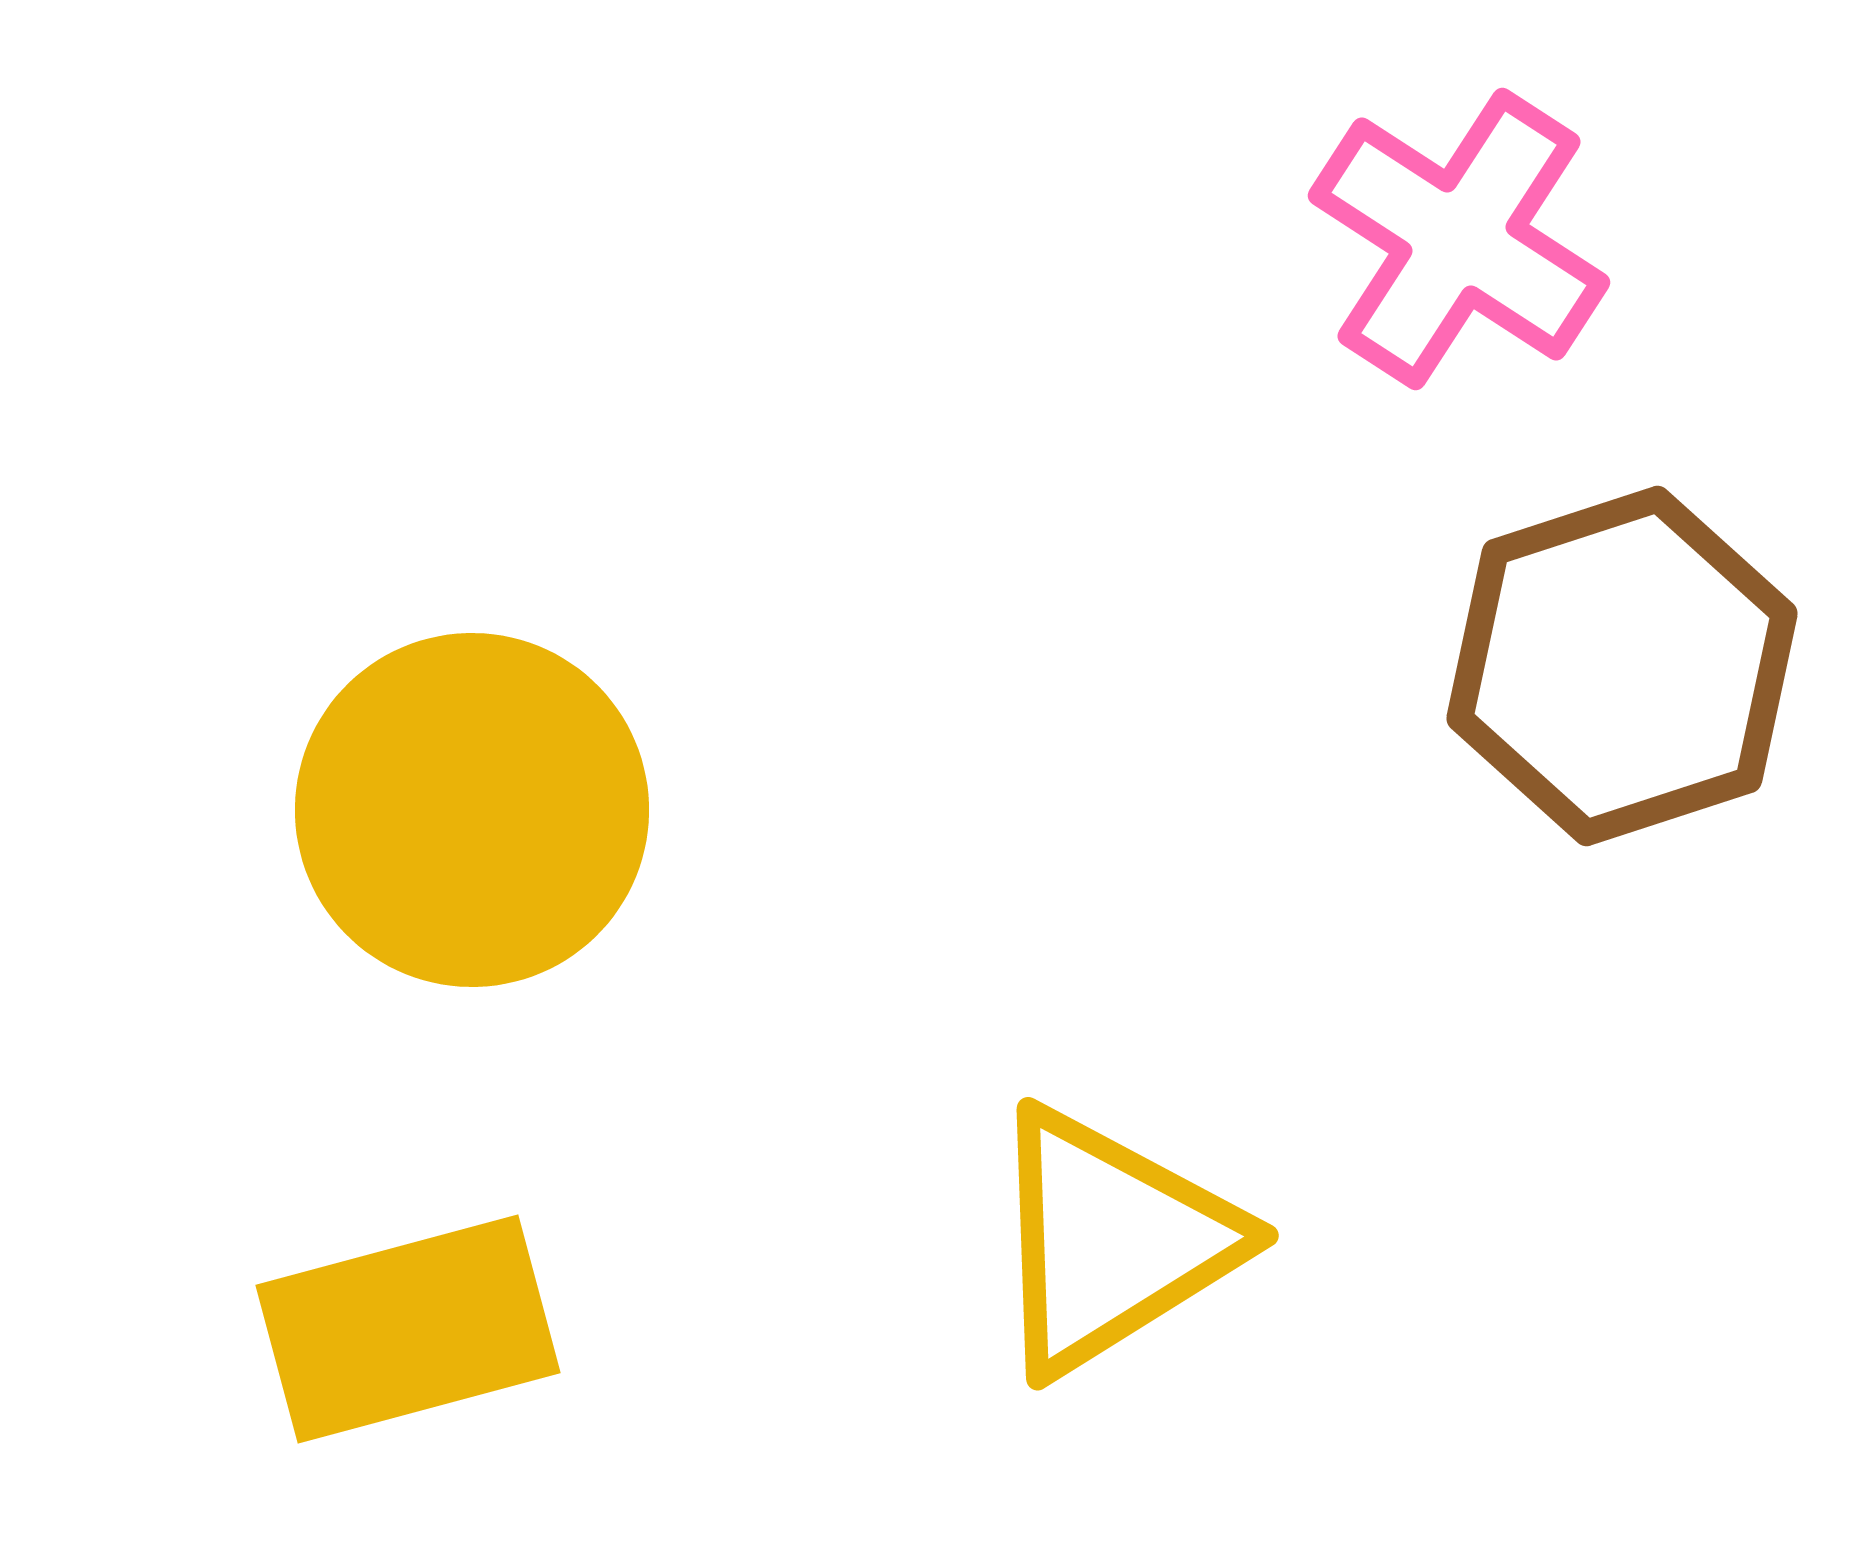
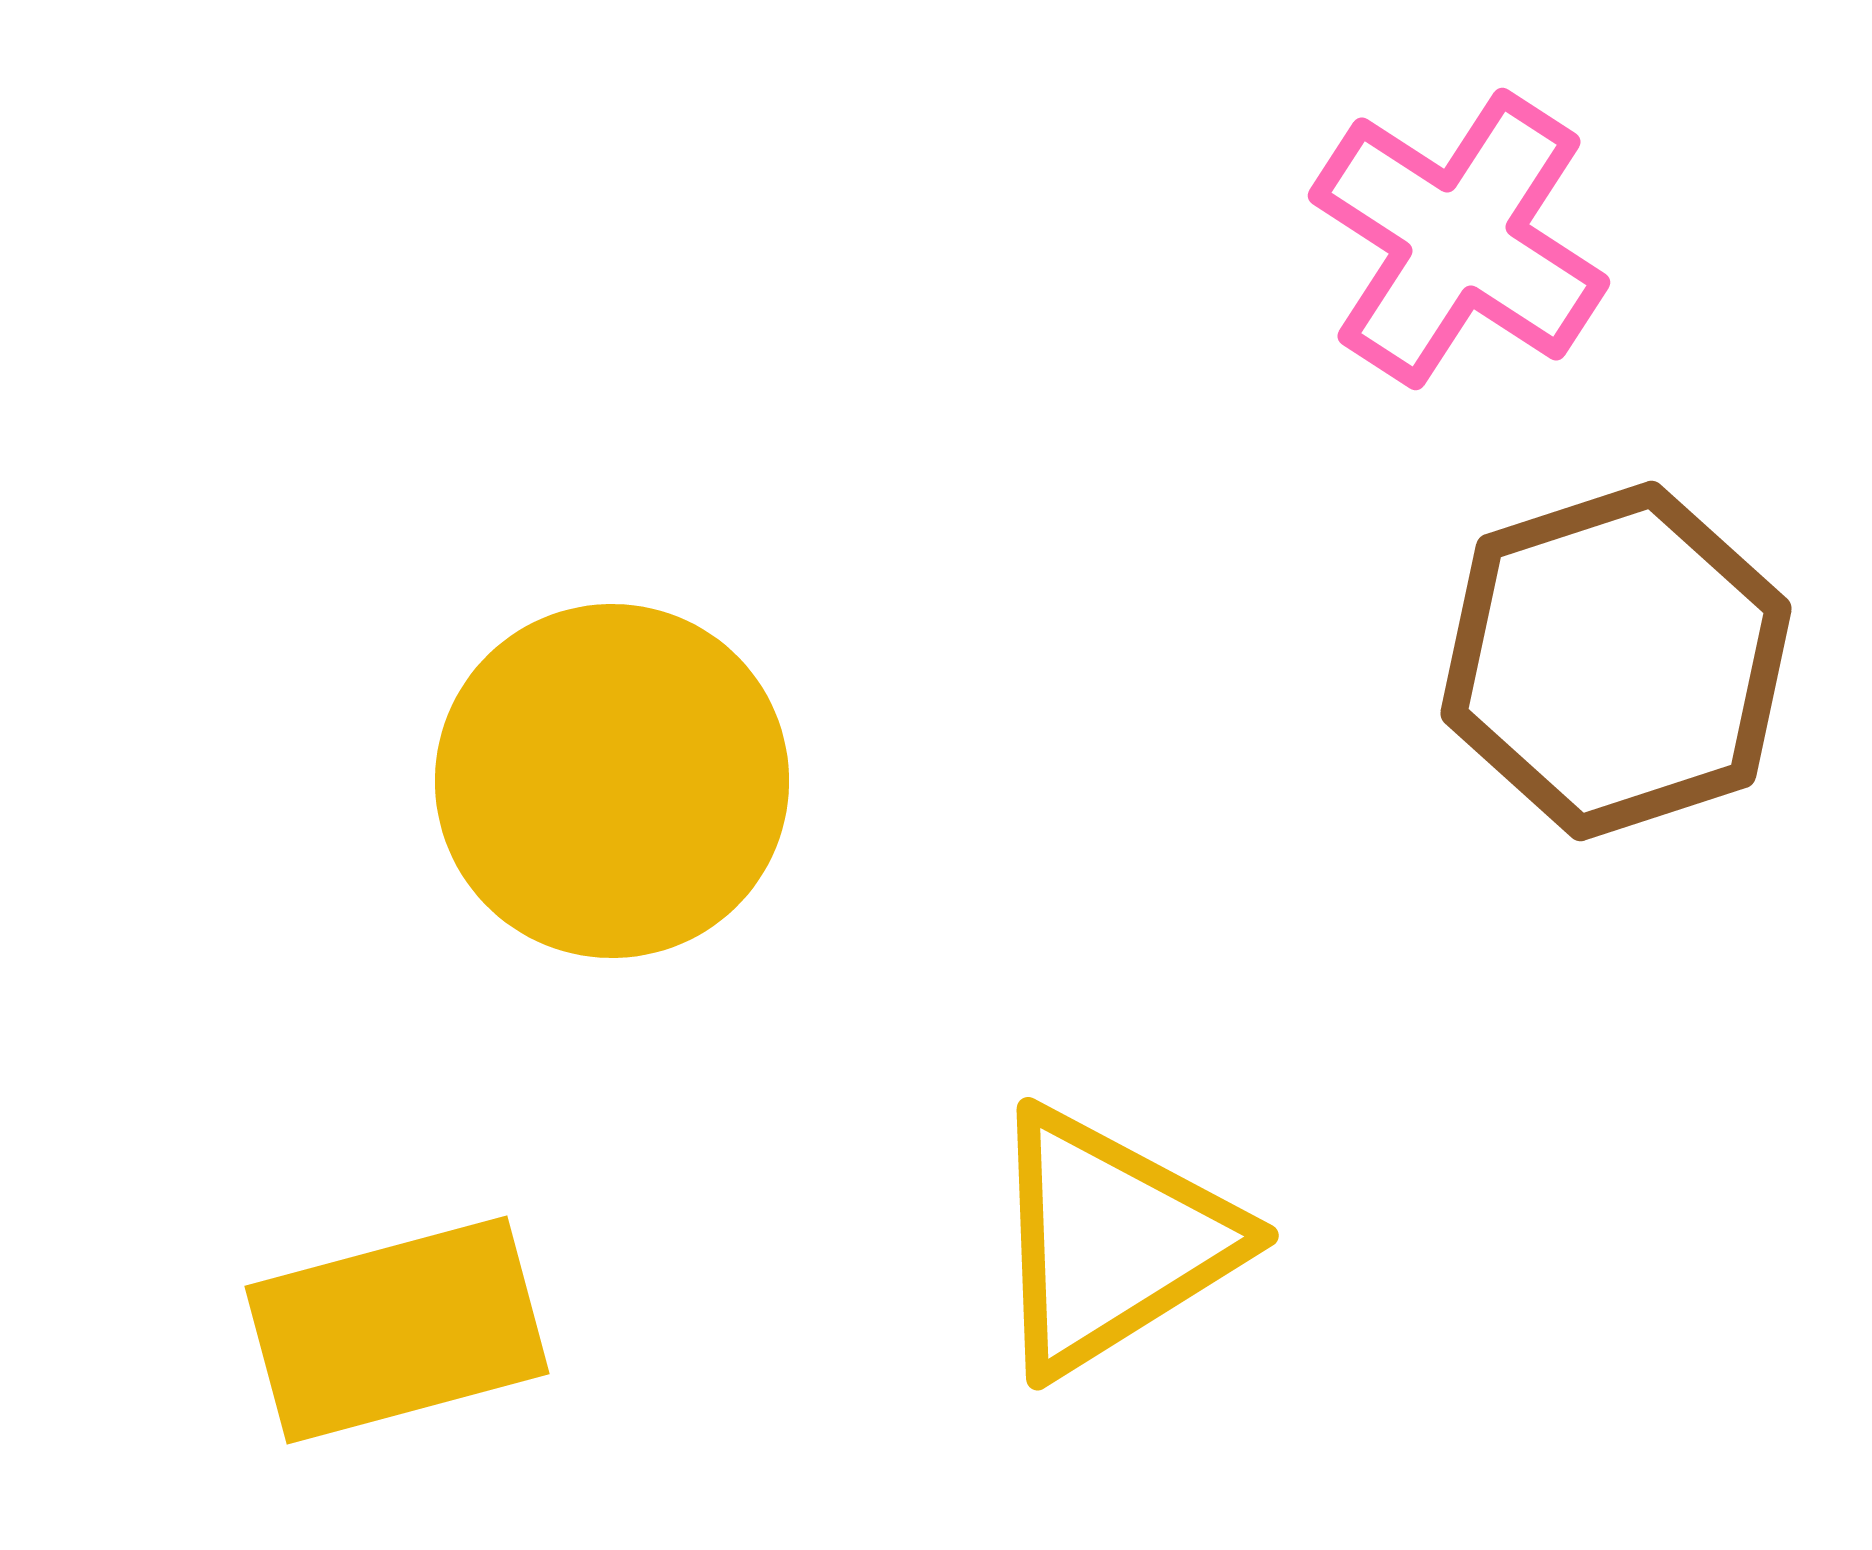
brown hexagon: moved 6 px left, 5 px up
yellow circle: moved 140 px right, 29 px up
yellow rectangle: moved 11 px left, 1 px down
